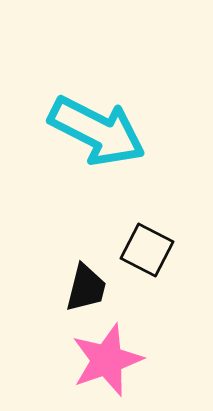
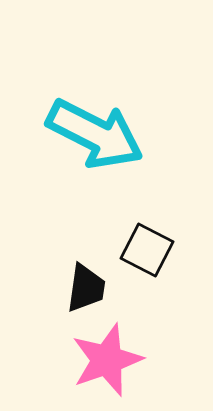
cyan arrow: moved 2 px left, 3 px down
black trapezoid: rotated 6 degrees counterclockwise
